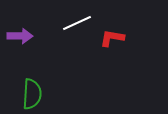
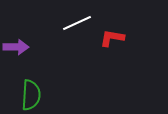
purple arrow: moved 4 px left, 11 px down
green semicircle: moved 1 px left, 1 px down
